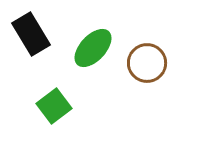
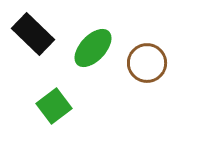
black rectangle: moved 2 px right; rotated 15 degrees counterclockwise
